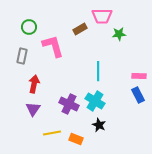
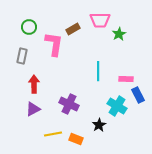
pink trapezoid: moved 2 px left, 4 px down
brown rectangle: moved 7 px left
green star: rotated 24 degrees counterclockwise
pink L-shape: moved 1 px right, 2 px up; rotated 25 degrees clockwise
pink rectangle: moved 13 px left, 3 px down
red arrow: rotated 12 degrees counterclockwise
cyan cross: moved 22 px right, 5 px down
purple triangle: rotated 28 degrees clockwise
black star: rotated 16 degrees clockwise
yellow line: moved 1 px right, 1 px down
